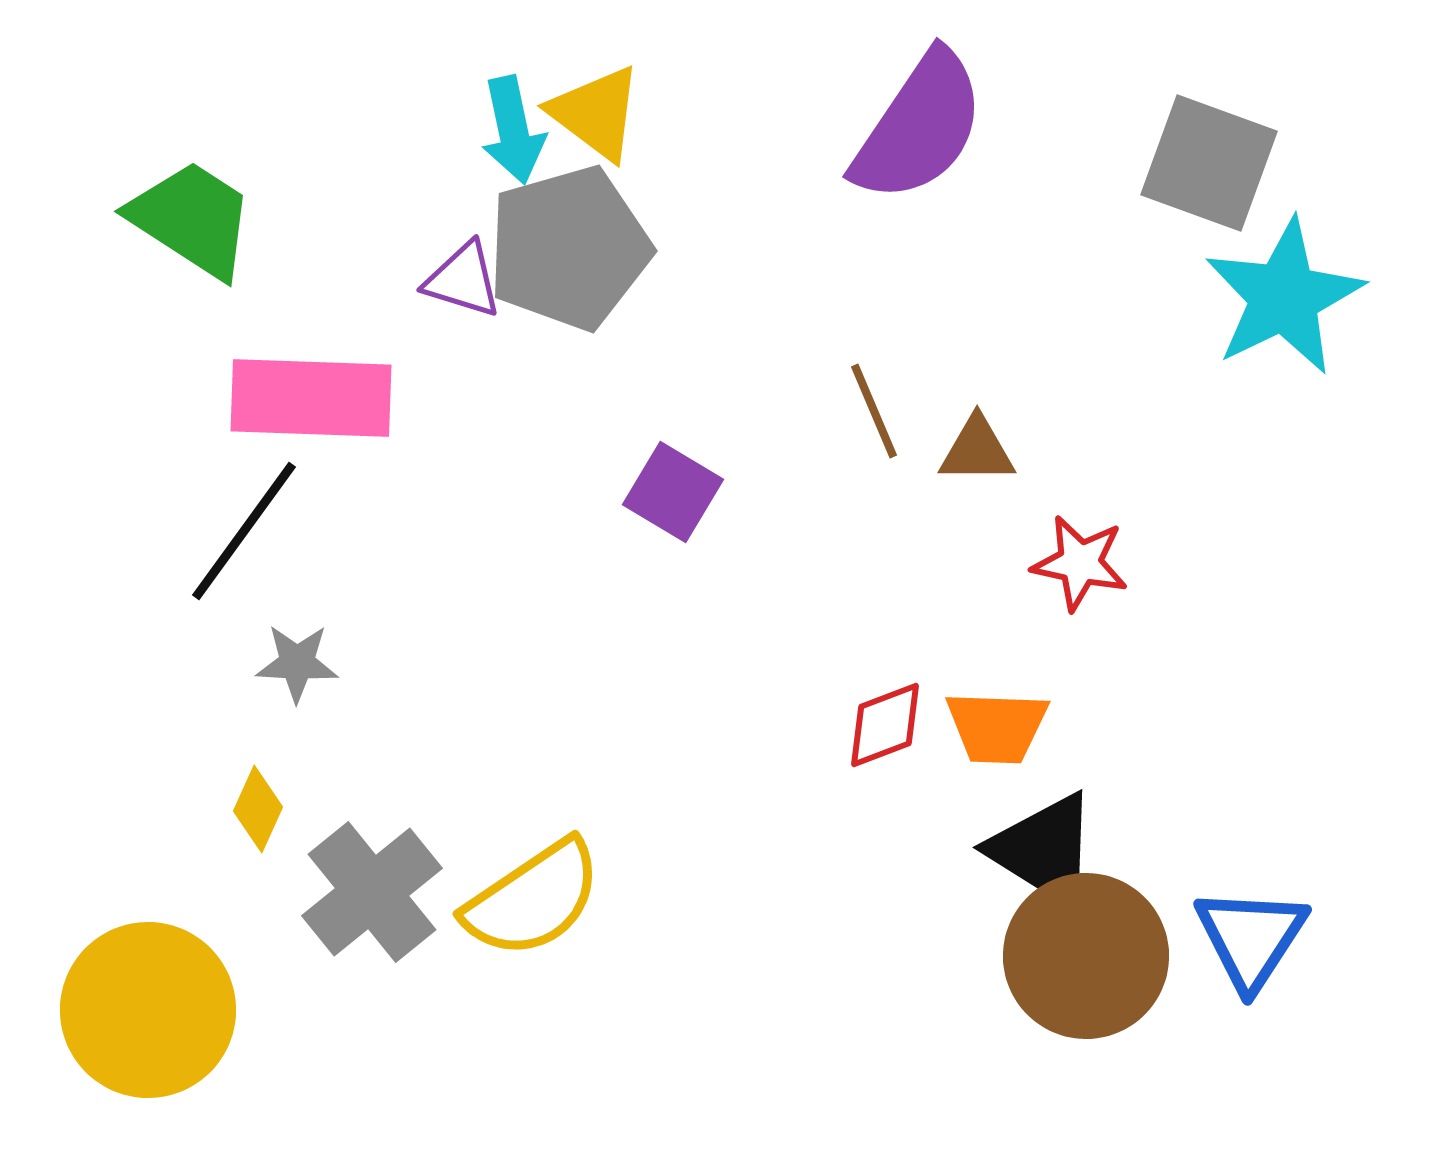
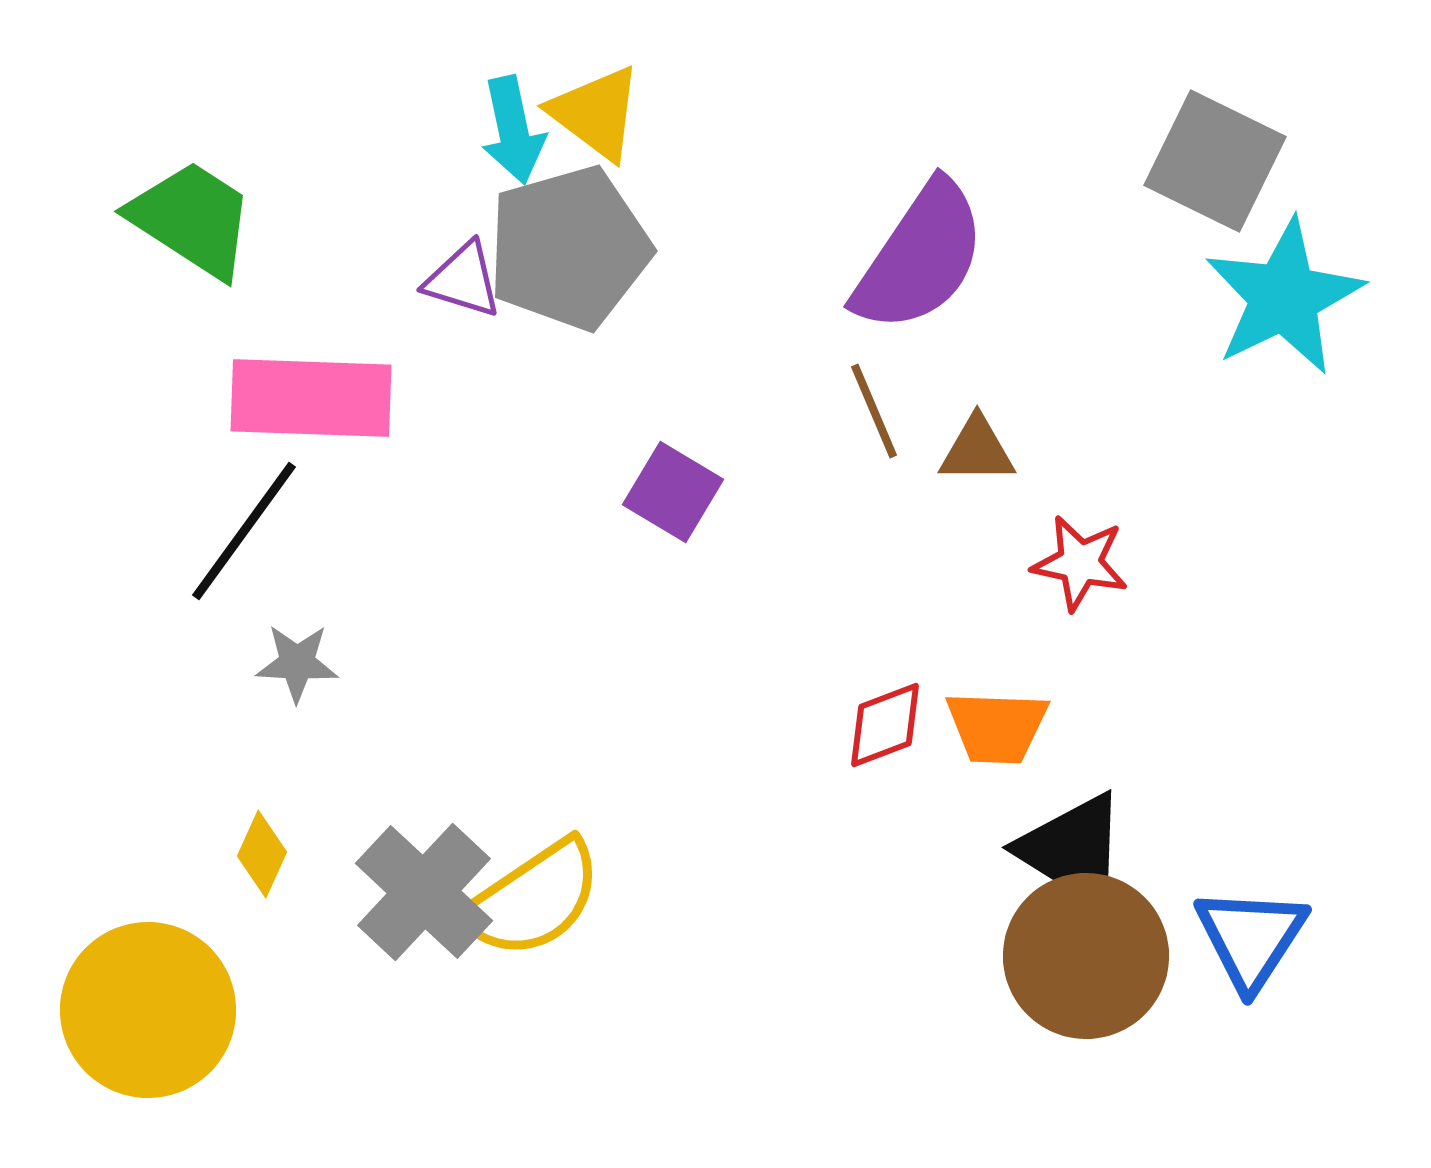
purple semicircle: moved 1 px right, 130 px down
gray square: moved 6 px right, 2 px up; rotated 6 degrees clockwise
yellow diamond: moved 4 px right, 45 px down
black triangle: moved 29 px right
gray cross: moved 52 px right; rotated 8 degrees counterclockwise
